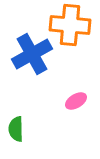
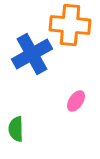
pink ellipse: rotated 25 degrees counterclockwise
